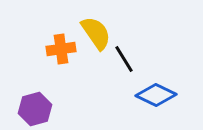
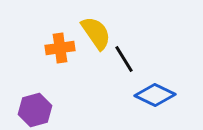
orange cross: moved 1 px left, 1 px up
blue diamond: moved 1 px left
purple hexagon: moved 1 px down
